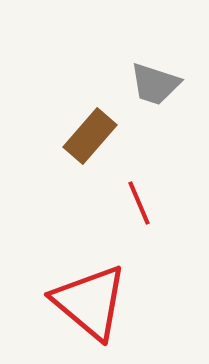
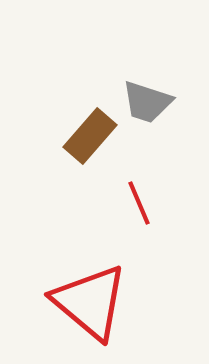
gray trapezoid: moved 8 px left, 18 px down
